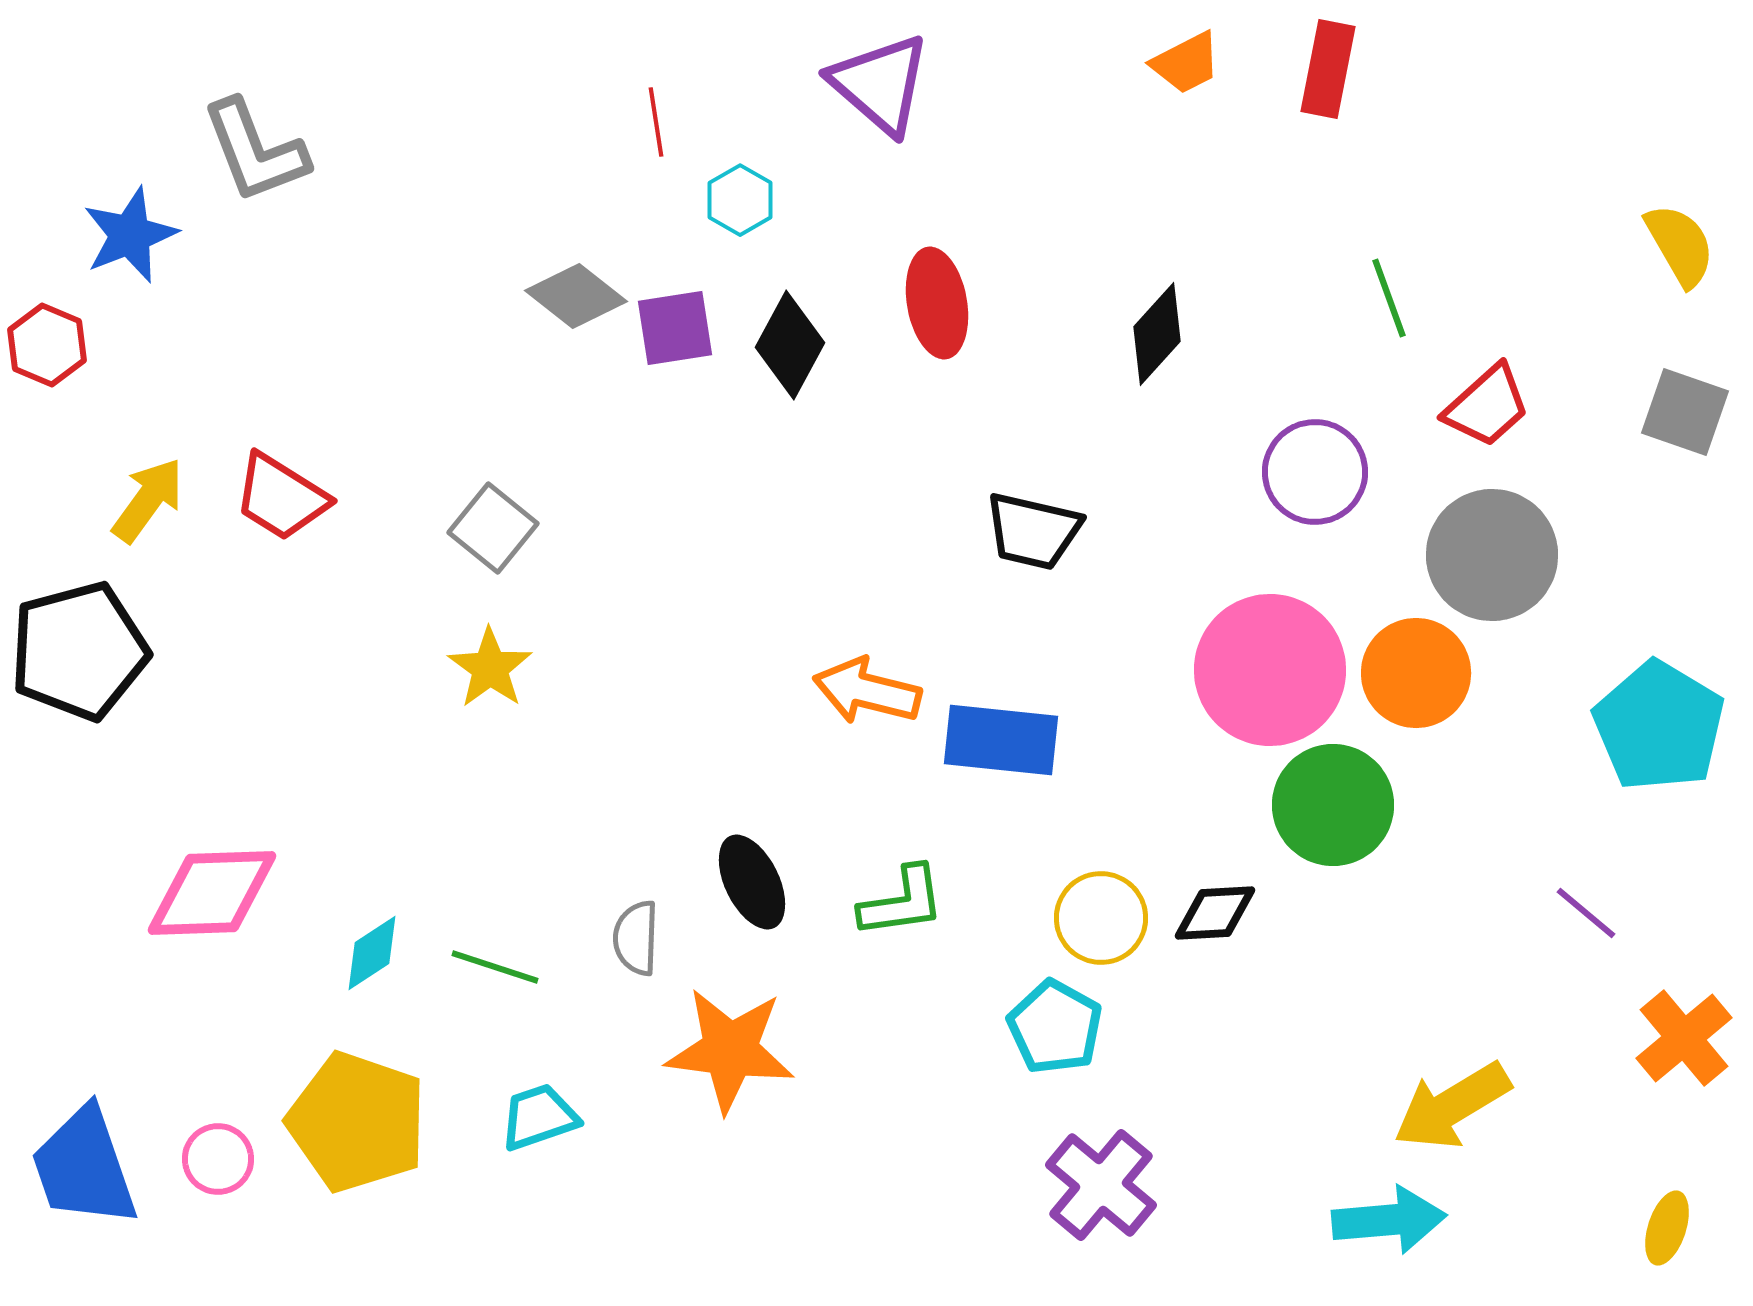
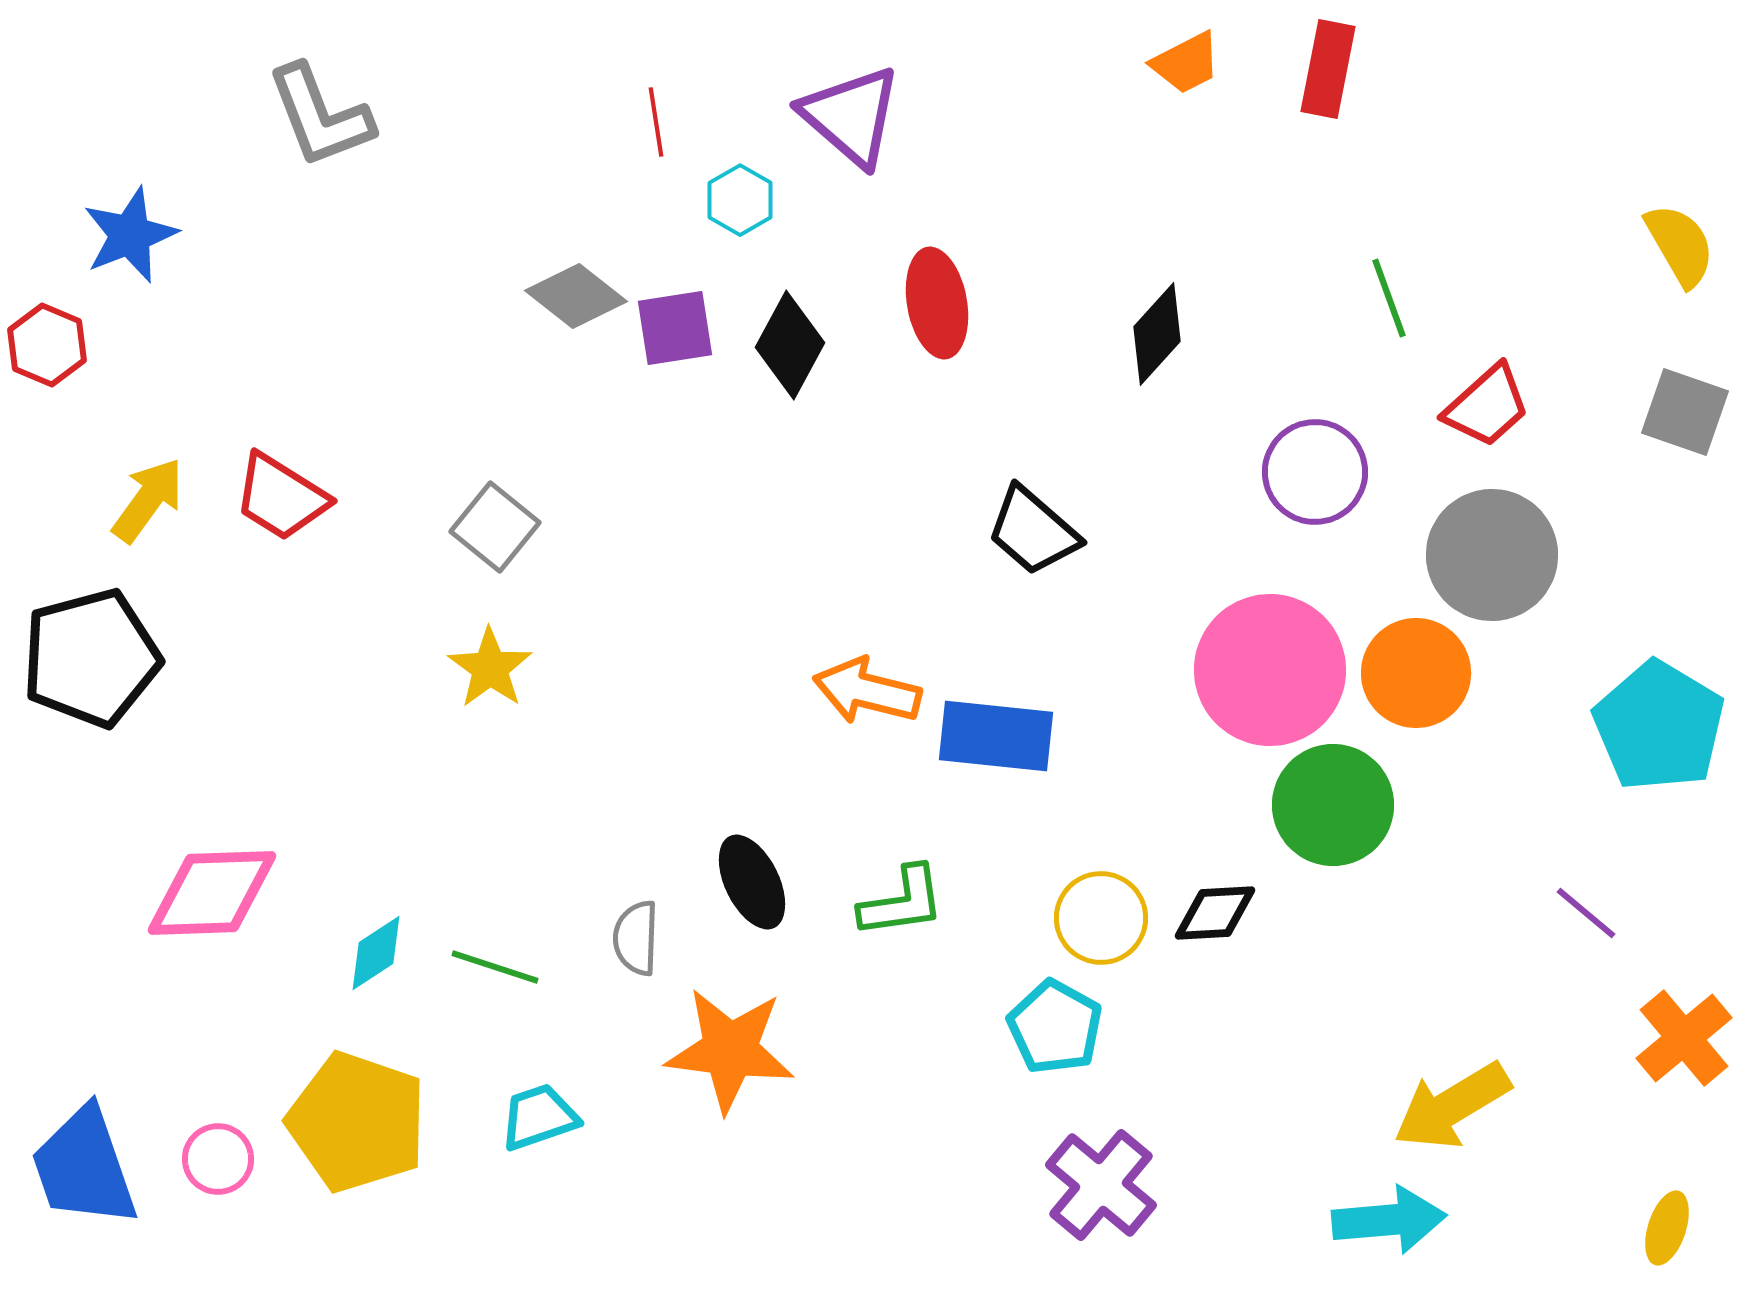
purple triangle at (880, 84): moved 29 px left, 32 px down
gray L-shape at (255, 151): moved 65 px right, 35 px up
gray square at (493, 528): moved 2 px right, 1 px up
black trapezoid at (1033, 531): rotated 28 degrees clockwise
black pentagon at (79, 651): moved 12 px right, 7 px down
blue rectangle at (1001, 740): moved 5 px left, 4 px up
cyan diamond at (372, 953): moved 4 px right
